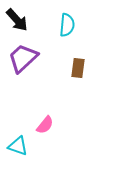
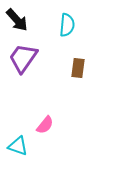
purple trapezoid: rotated 12 degrees counterclockwise
